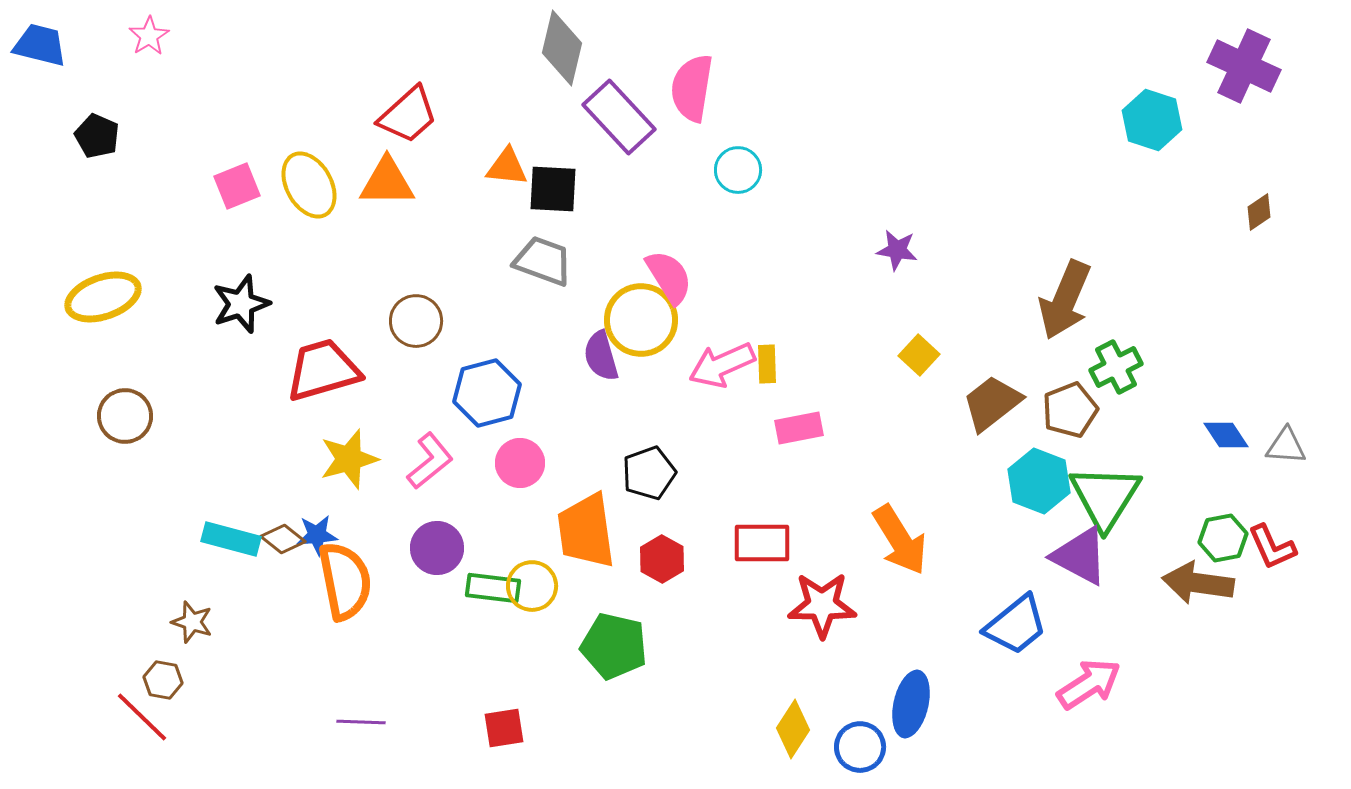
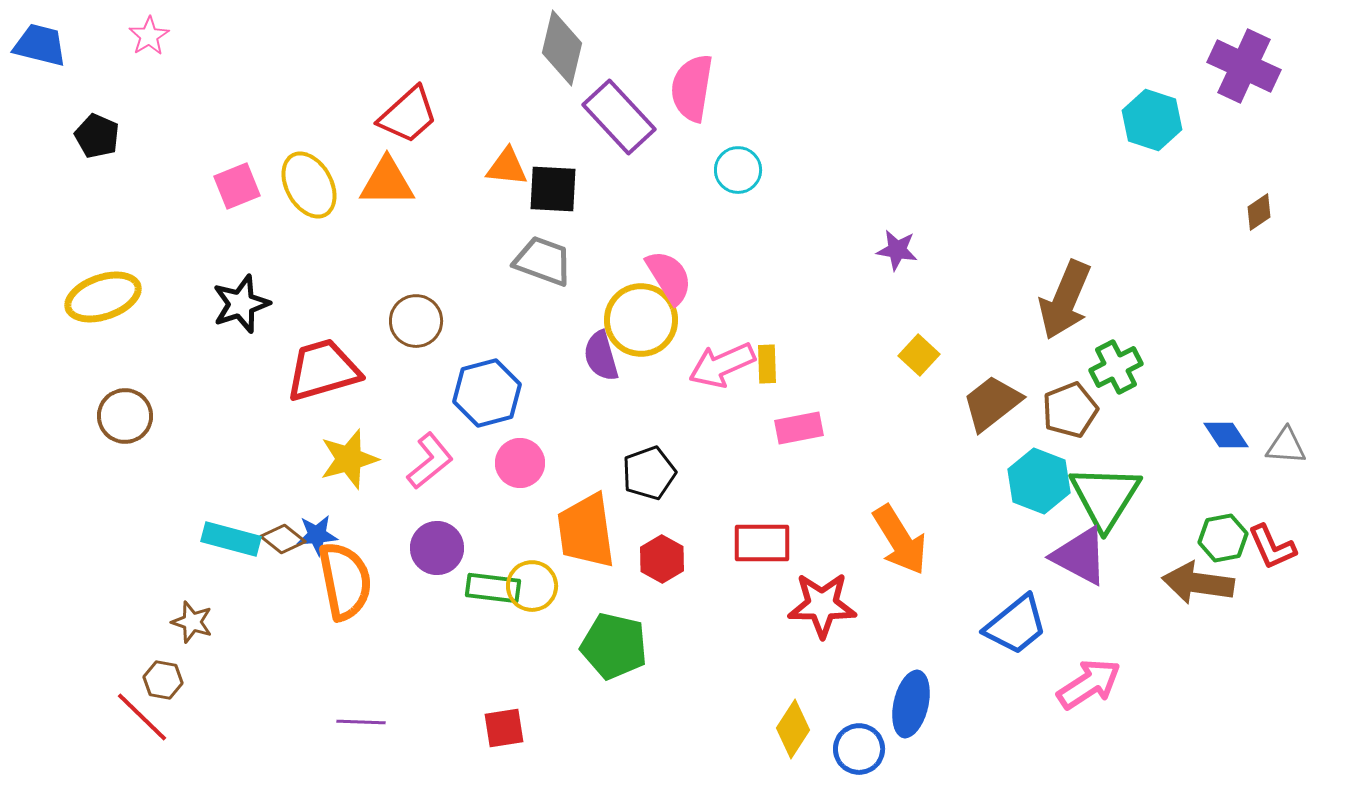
blue circle at (860, 747): moved 1 px left, 2 px down
